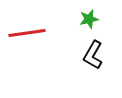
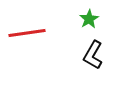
green star: rotated 18 degrees counterclockwise
